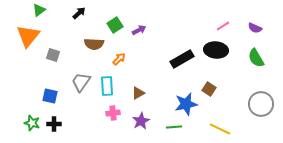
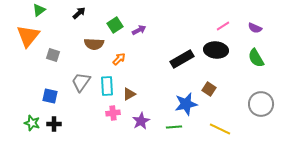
brown triangle: moved 9 px left, 1 px down
